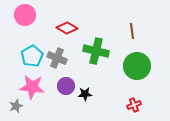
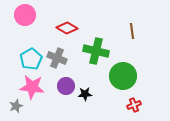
cyan pentagon: moved 1 px left, 3 px down
green circle: moved 14 px left, 10 px down
